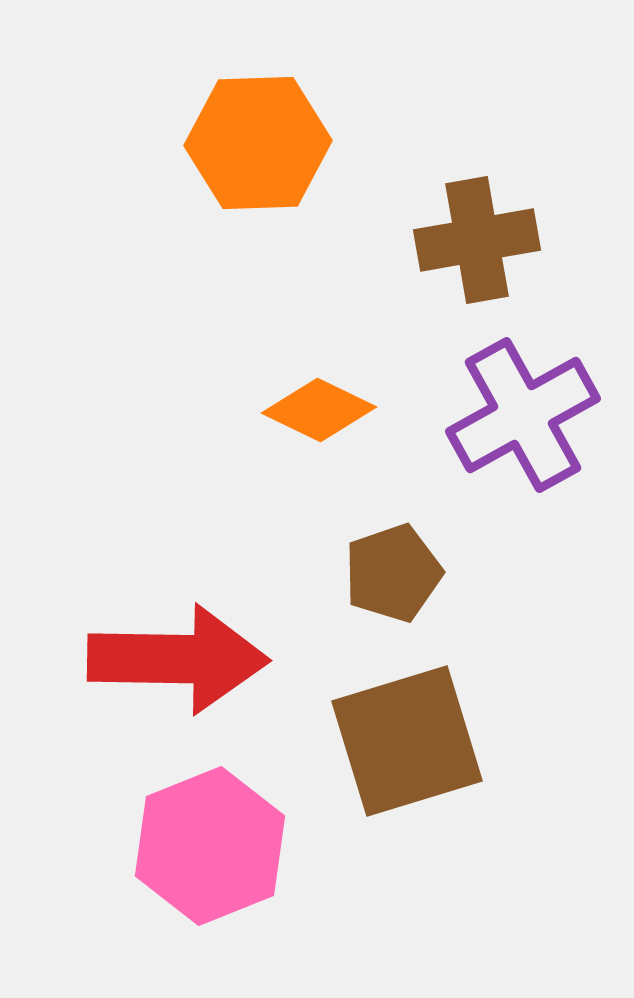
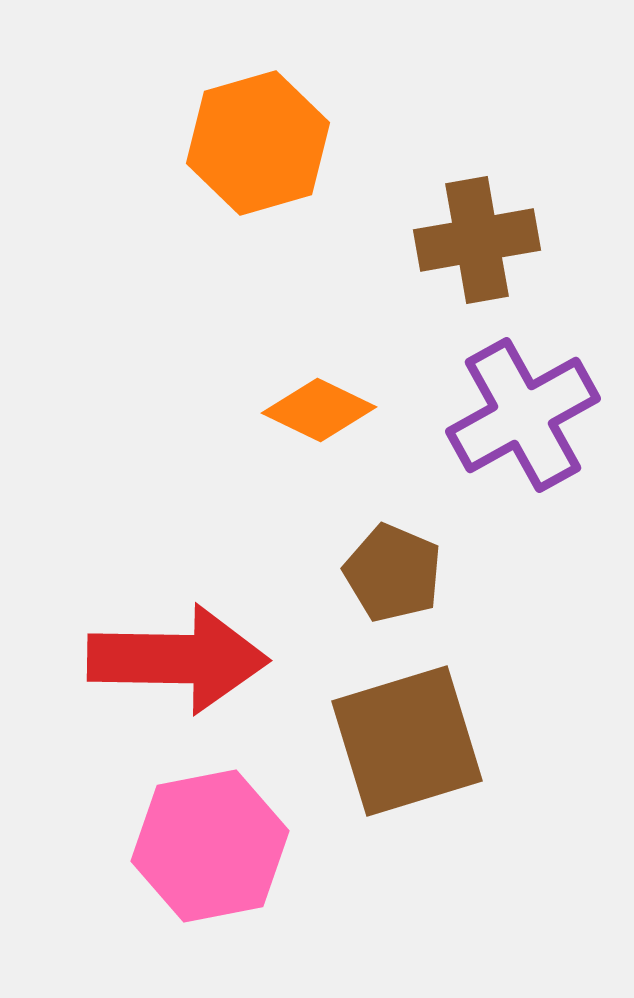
orange hexagon: rotated 14 degrees counterclockwise
brown pentagon: rotated 30 degrees counterclockwise
pink hexagon: rotated 11 degrees clockwise
